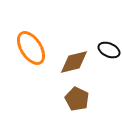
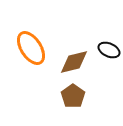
brown pentagon: moved 4 px left, 3 px up; rotated 10 degrees clockwise
